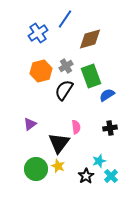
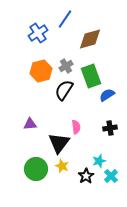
purple triangle: rotated 32 degrees clockwise
yellow star: moved 4 px right
